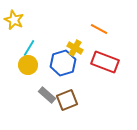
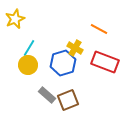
yellow star: moved 1 px right, 1 px up; rotated 24 degrees clockwise
brown square: moved 1 px right
